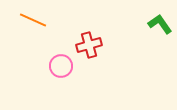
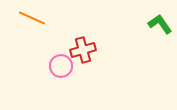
orange line: moved 1 px left, 2 px up
red cross: moved 6 px left, 5 px down
